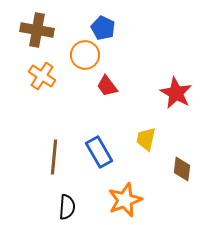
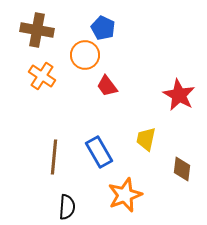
red star: moved 3 px right, 2 px down
orange star: moved 5 px up
